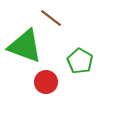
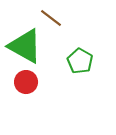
green triangle: rotated 9 degrees clockwise
red circle: moved 20 px left
